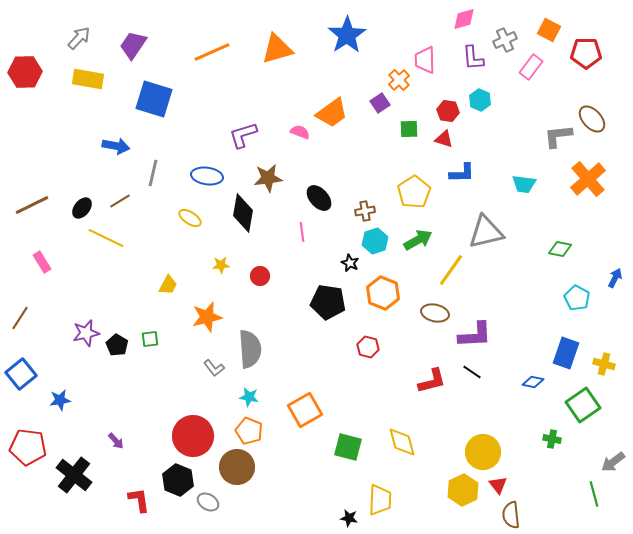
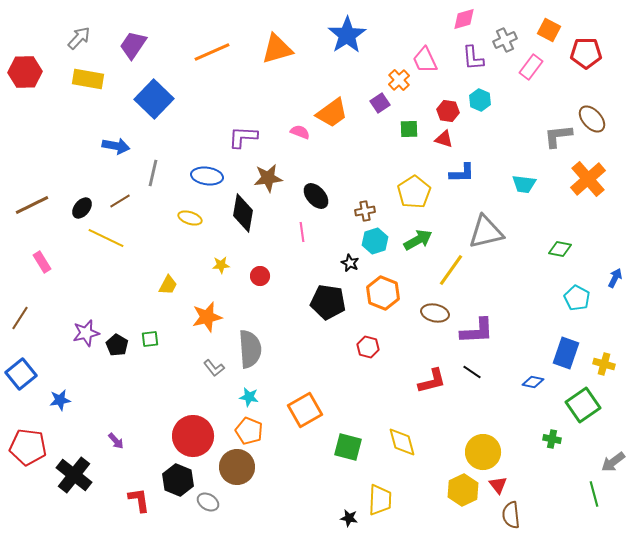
pink trapezoid at (425, 60): rotated 24 degrees counterclockwise
blue square at (154, 99): rotated 27 degrees clockwise
purple L-shape at (243, 135): moved 2 px down; rotated 20 degrees clockwise
black ellipse at (319, 198): moved 3 px left, 2 px up
yellow ellipse at (190, 218): rotated 15 degrees counterclockwise
purple L-shape at (475, 335): moved 2 px right, 4 px up
